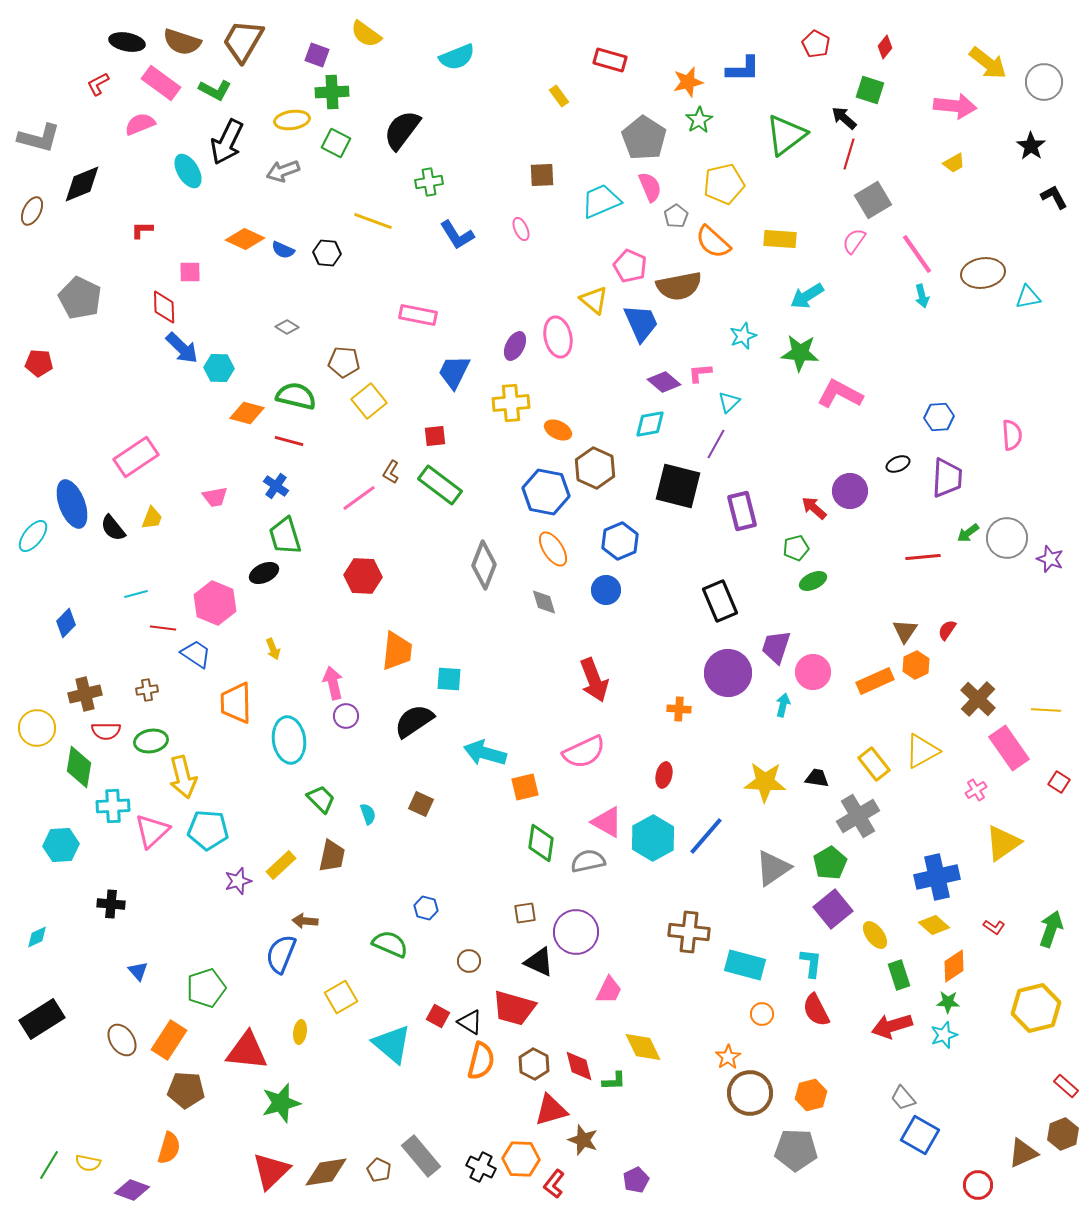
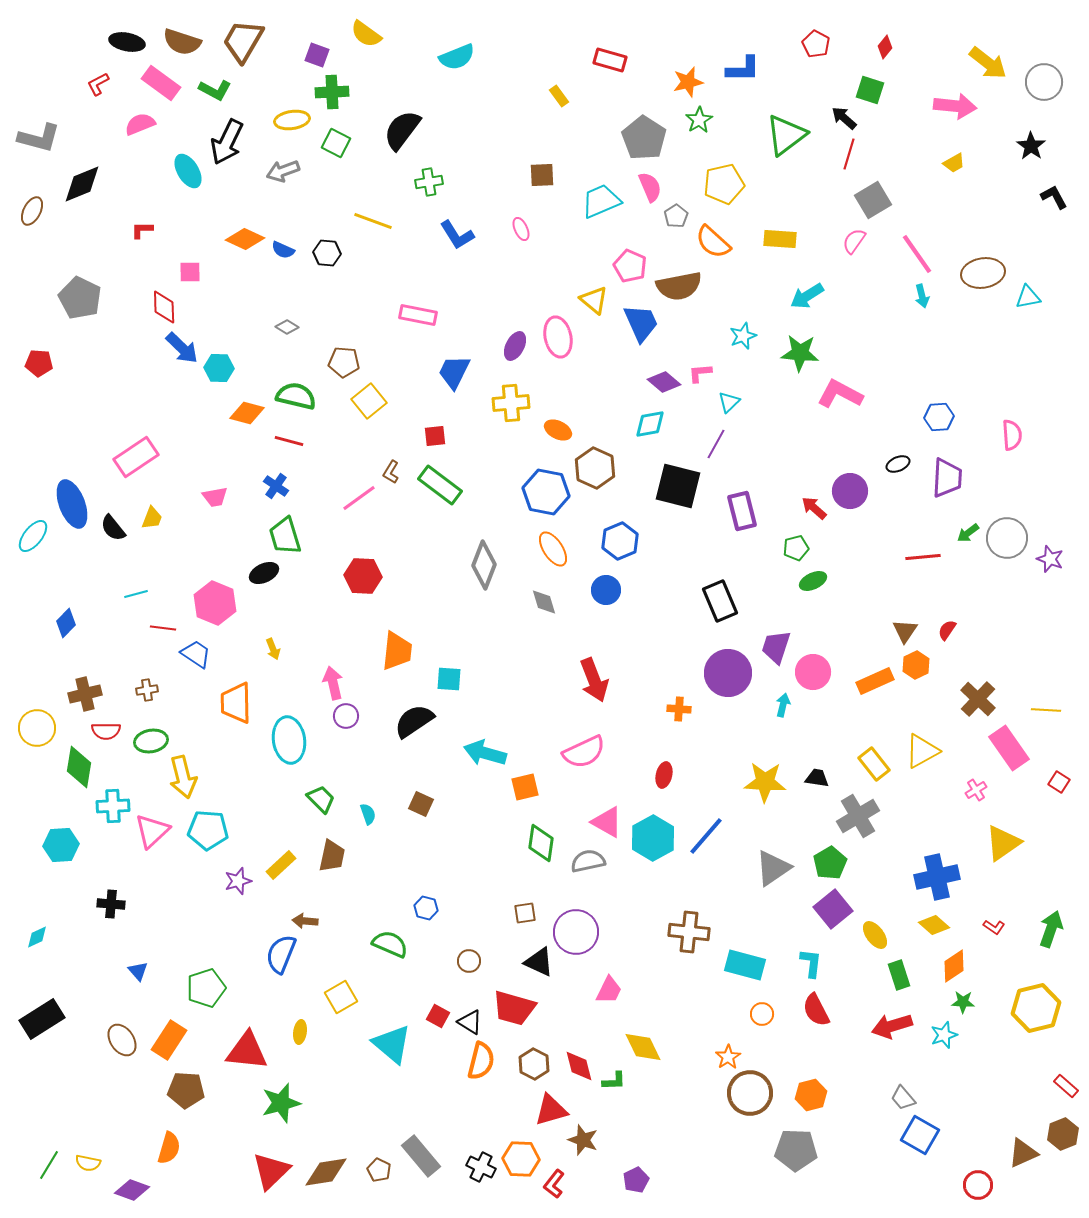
green star at (948, 1002): moved 15 px right
